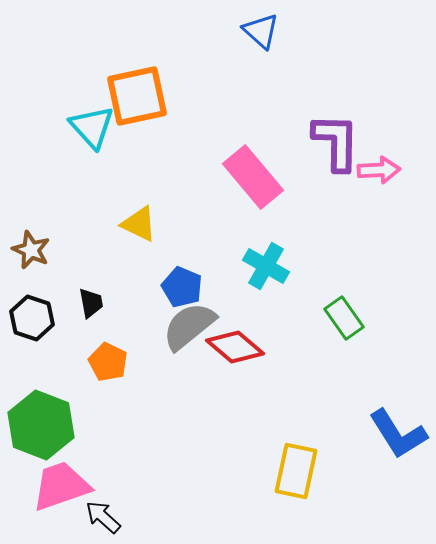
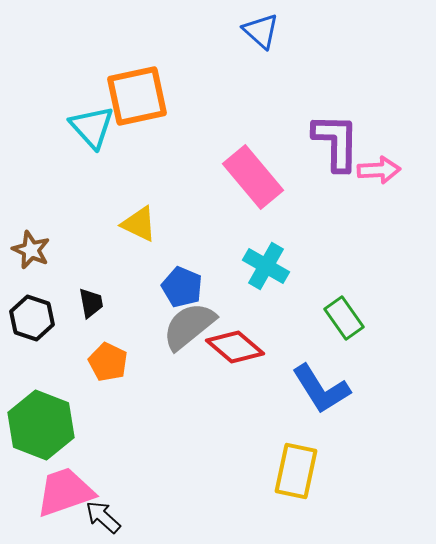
blue L-shape: moved 77 px left, 45 px up
pink trapezoid: moved 4 px right, 6 px down
